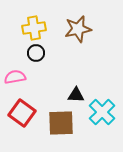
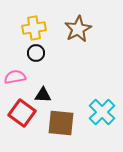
brown star: rotated 16 degrees counterclockwise
black triangle: moved 33 px left
brown square: rotated 8 degrees clockwise
